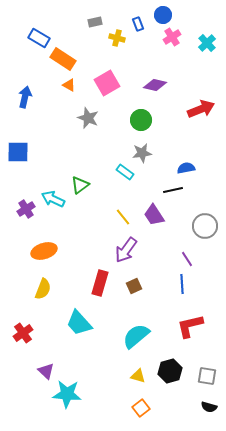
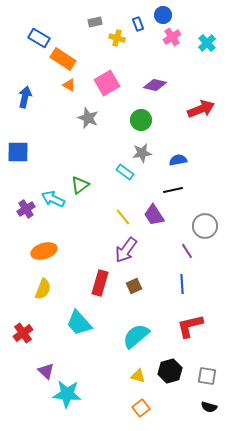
blue semicircle at (186, 168): moved 8 px left, 8 px up
purple line at (187, 259): moved 8 px up
